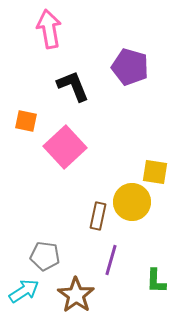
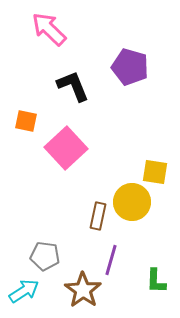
pink arrow: rotated 36 degrees counterclockwise
pink square: moved 1 px right, 1 px down
brown star: moved 7 px right, 5 px up
